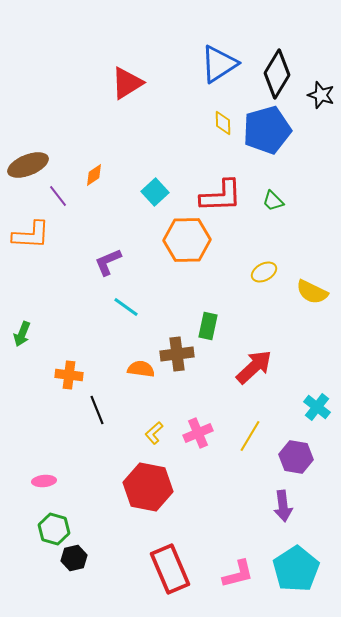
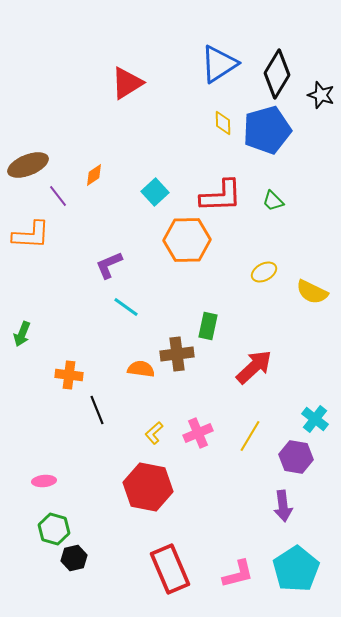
purple L-shape: moved 1 px right, 3 px down
cyan cross: moved 2 px left, 12 px down
